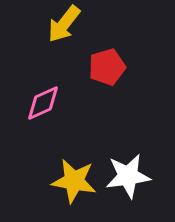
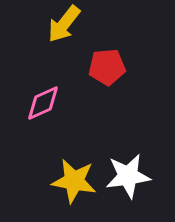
red pentagon: rotated 12 degrees clockwise
